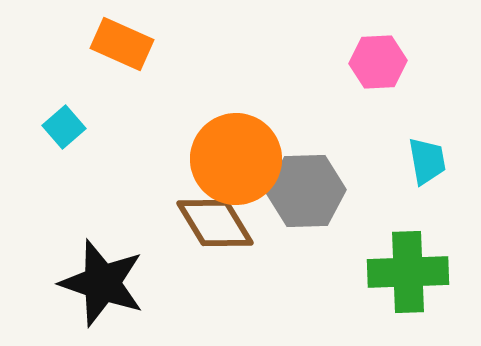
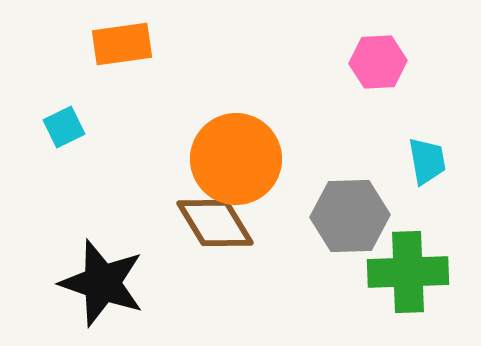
orange rectangle: rotated 32 degrees counterclockwise
cyan square: rotated 15 degrees clockwise
gray hexagon: moved 44 px right, 25 px down
